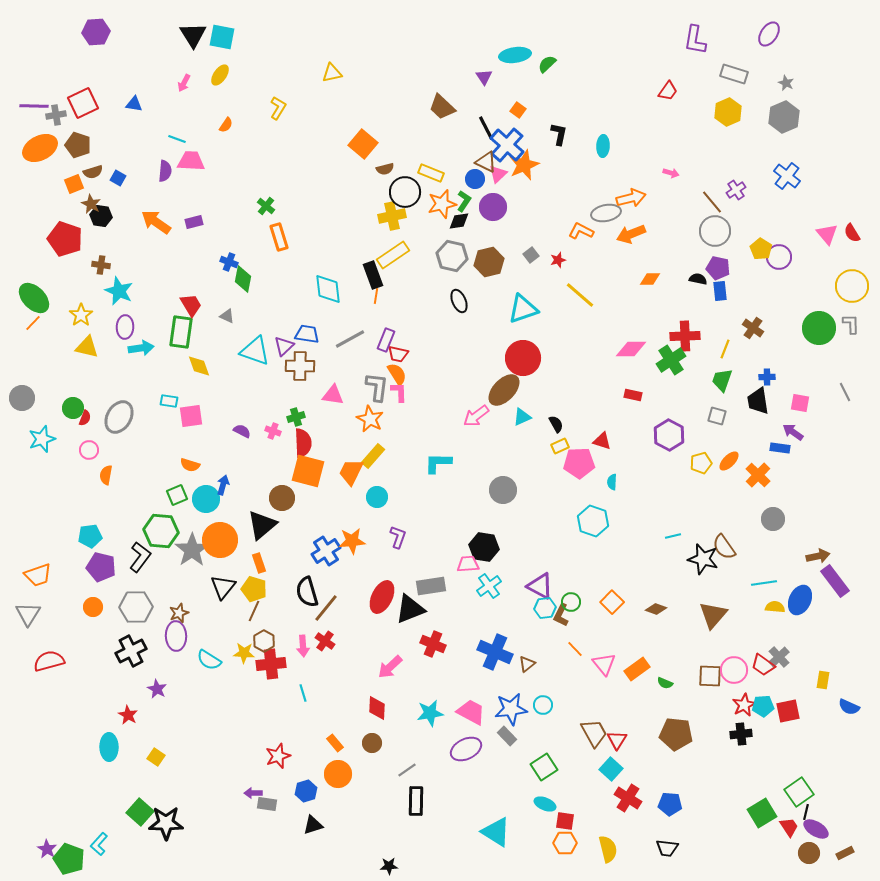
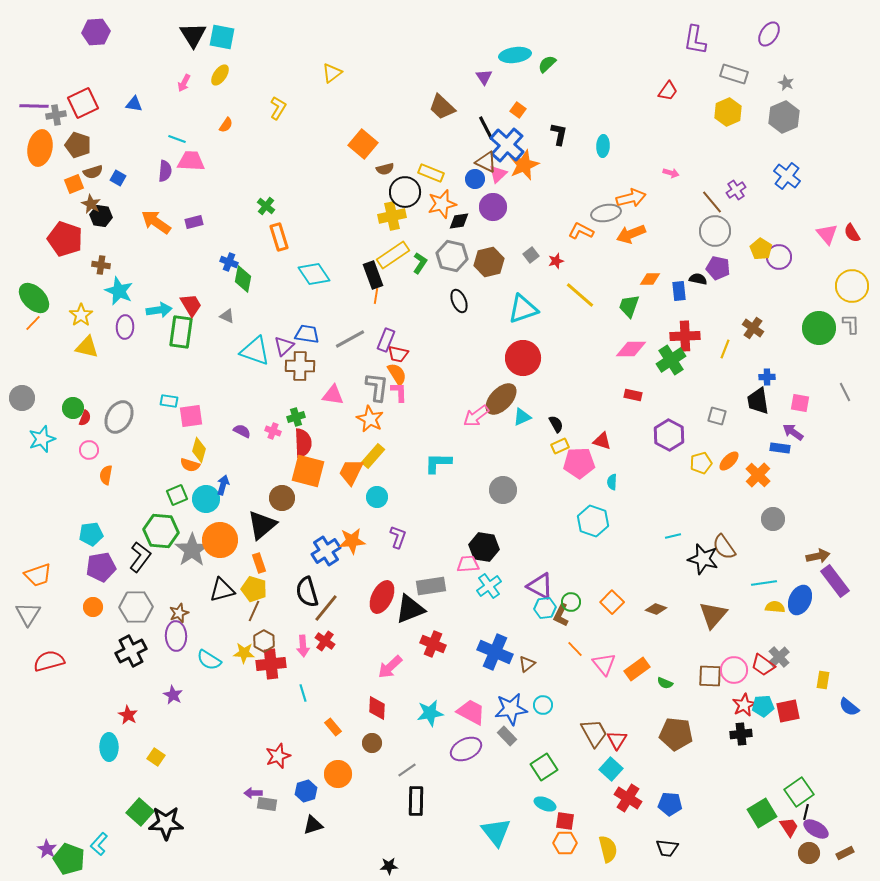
yellow triangle at (332, 73): rotated 25 degrees counterclockwise
orange ellipse at (40, 148): rotated 52 degrees counterclockwise
green L-shape at (464, 201): moved 44 px left, 62 px down
red star at (558, 260): moved 2 px left, 1 px down
cyan diamond at (328, 289): moved 14 px left, 15 px up; rotated 28 degrees counterclockwise
blue rectangle at (720, 291): moved 41 px left
cyan arrow at (141, 348): moved 18 px right, 38 px up
yellow diamond at (199, 366): moved 84 px down; rotated 35 degrees clockwise
green trapezoid at (722, 380): moved 93 px left, 74 px up
brown ellipse at (504, 390): moved 3 px left, 9 px down
cyan pentagon at (90, 536): moved 1 px right, 2 px up
purple pentagon at (101, 567): rotated 24 degrees counterclockwise
black triangle at (223, 587): moved 1 px left, 3 px down; rotated 36 degrees clockwise
purple star at (157, 689): moved 16 px right, 6 px down
blue semicircle at (849, 707): rotated 15 degrees clockwise
orange rectangle at (335, 743): moved 2 px left, 16 px up
cyan triangle at (496, 832): rotated 20 degrees clockwise
